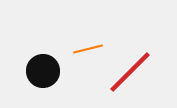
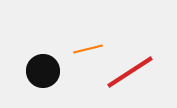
red line: rotated 12 degrees clockwise
